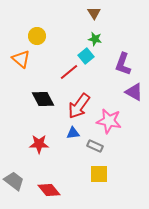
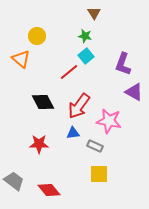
green star: moved 10 px left, 3 px up
black diamond: moved 3 px down
